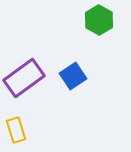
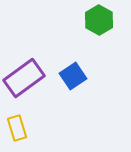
yellow rectangle: moved 1 px right, 2 px up
